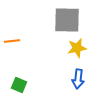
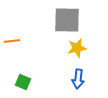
green square: moved 4 px right, 3 px up
